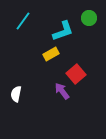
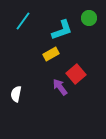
cyan L-shape: moved 1 px left, 1 px up
purple arrow: moved 2 px left, 4 px up
